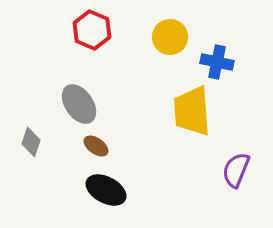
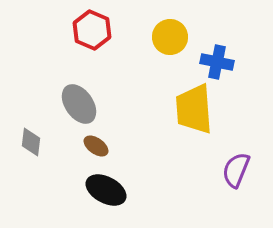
yellow trapezoid: moved 2 px right, 2 px up
gray diamond: rotated 12 degrees counterclockwise
